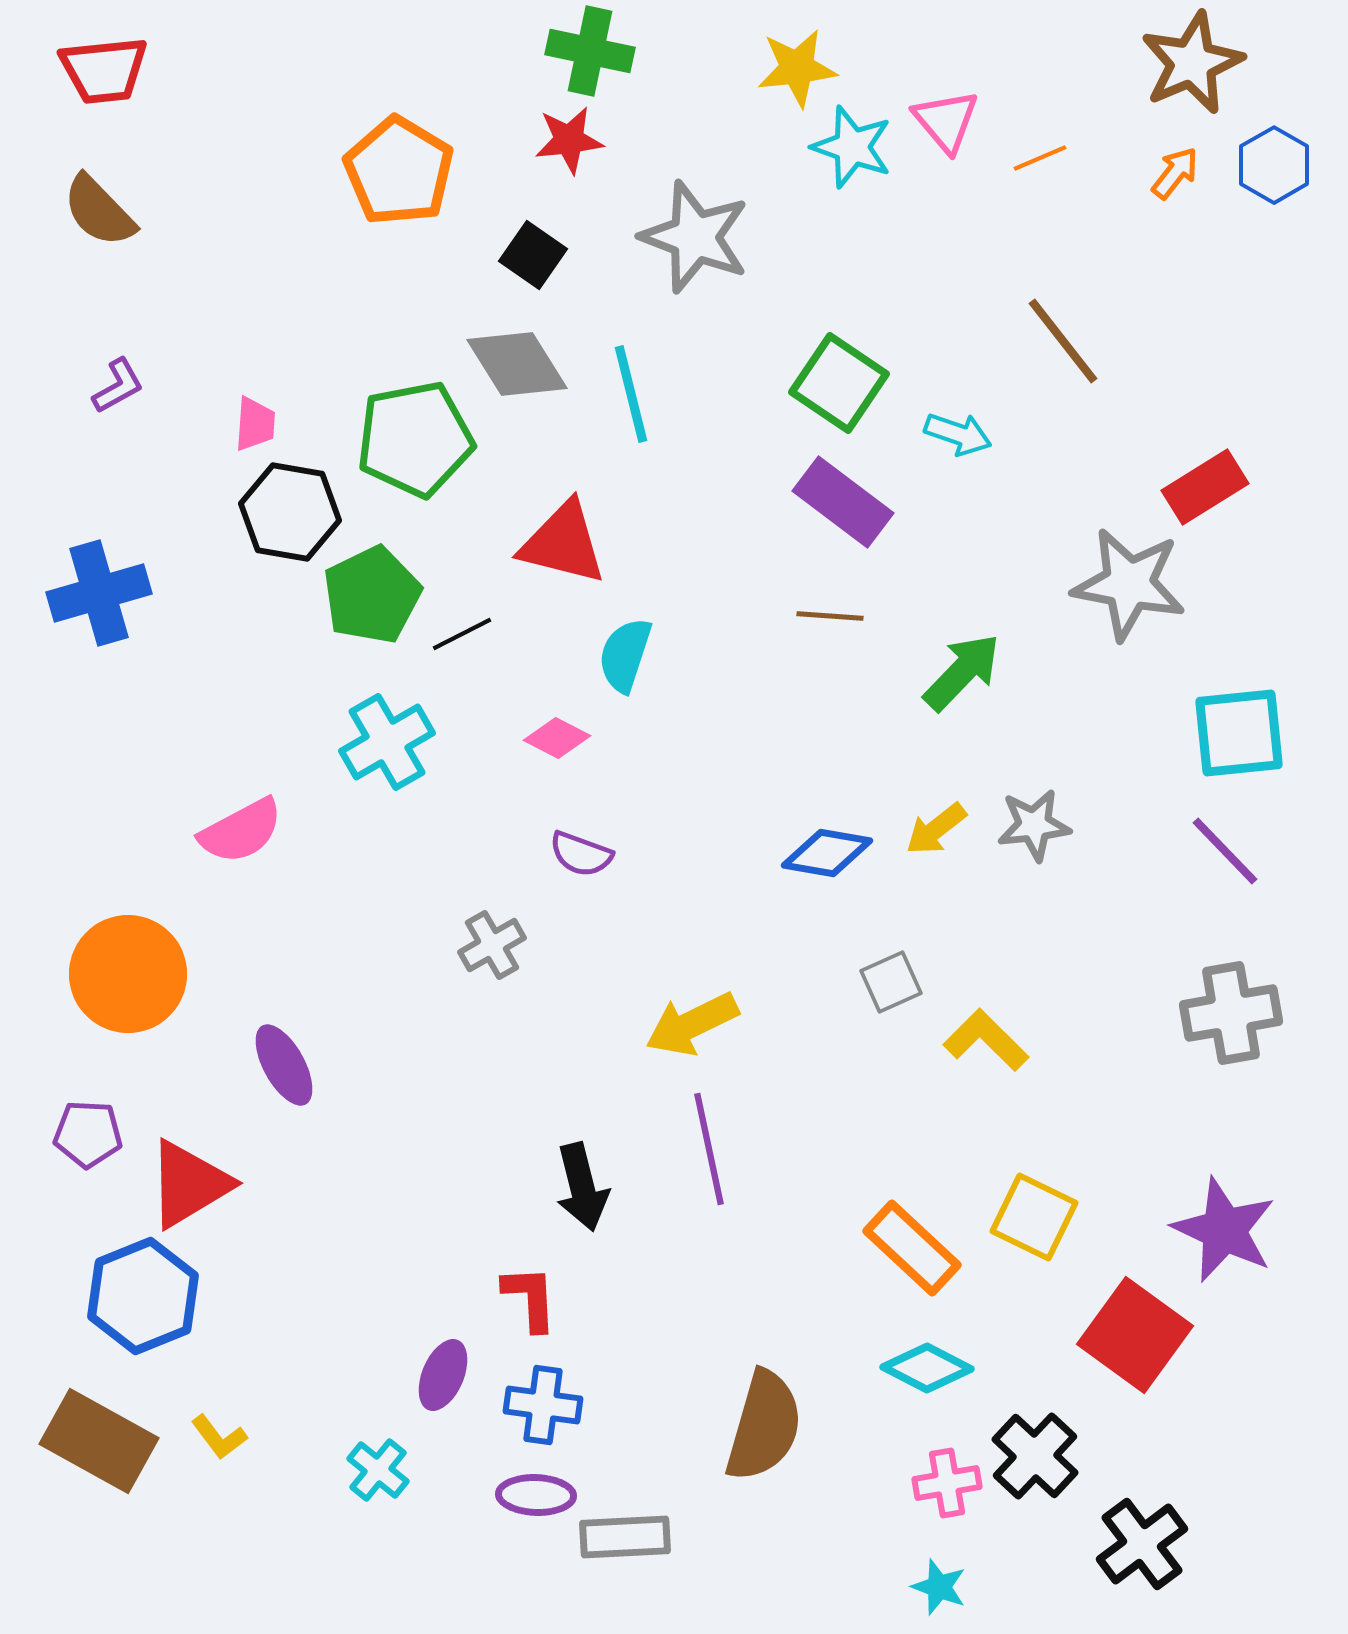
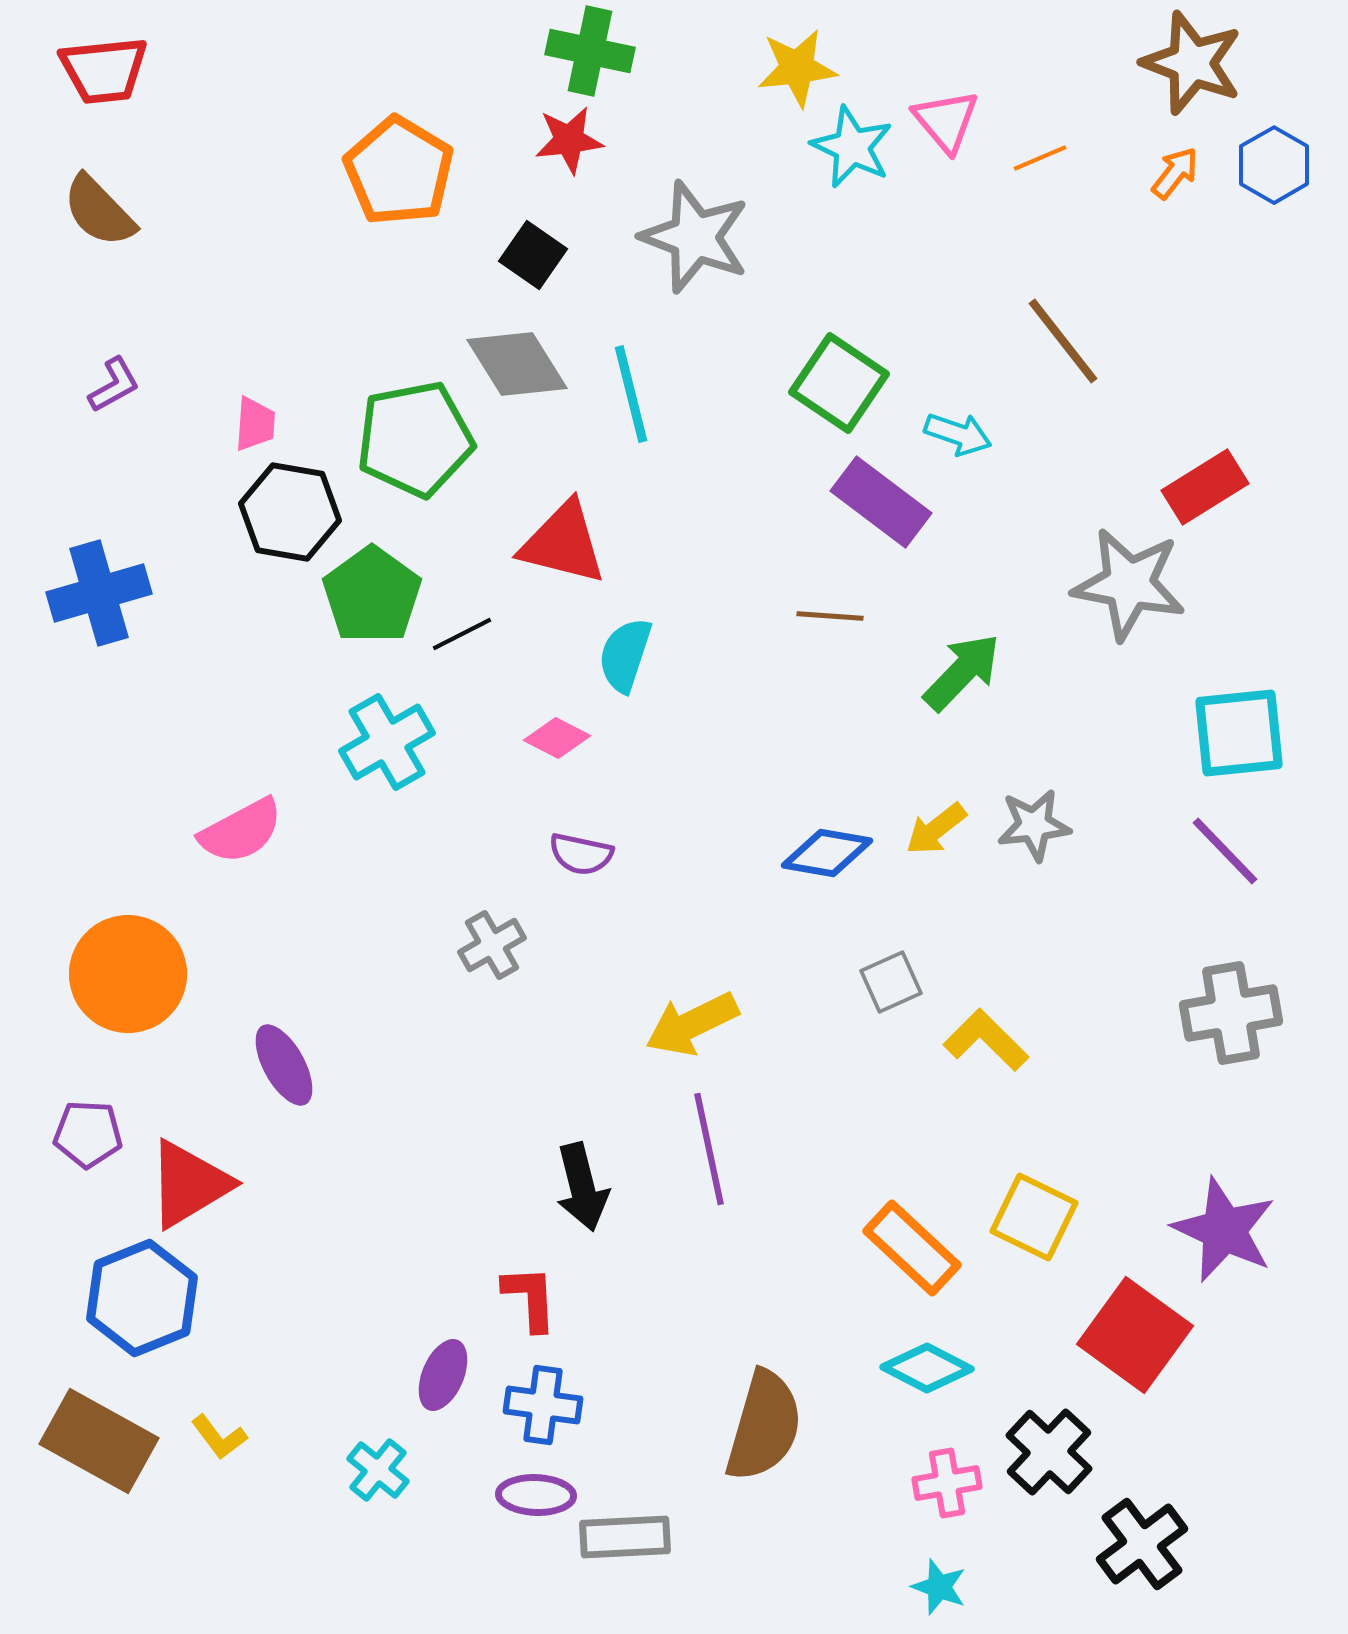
brown star at (1192, 63): rotated 28 degrees counterclockwise
cyan star at (852, 147): rotated 6 degrees clockwise
purple L-shape at (118, 386): moved 4 px left, 1 px up
purple rectangle at (843, 502): moved 38 px right
green pentagon at (372, 595): rotated 10 degrees counterclockwise
purple semicircle at (581, 854): rotated 8 degrees counterclockwise
blue hexagon at (143, 1296): moved 1 px left, 2 px down
black cross at (1035, 1456): moved 14 px right, 4 px up
